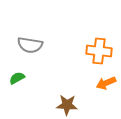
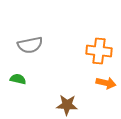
gray semicircle: rotated 20 degrees counterclockwise
green semicircle: moved 1 px right, 1 px down; rotated 42 degrees clockwise
orange arrow: rotated 144 degrees counterclockwise
